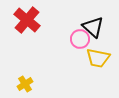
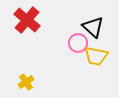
pink circle: moved 2 px left, 4 px down
yellow trapezoid: moved 2 px left, 2 px up
yellow cross: moved 1 px right, 2 px up
